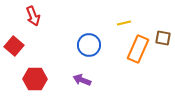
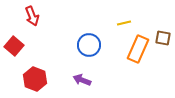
red arrow: moved 1 px left
red hexagon: rotated 20 degrees clockwise
